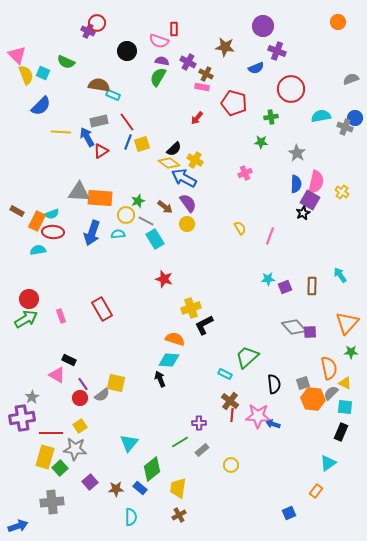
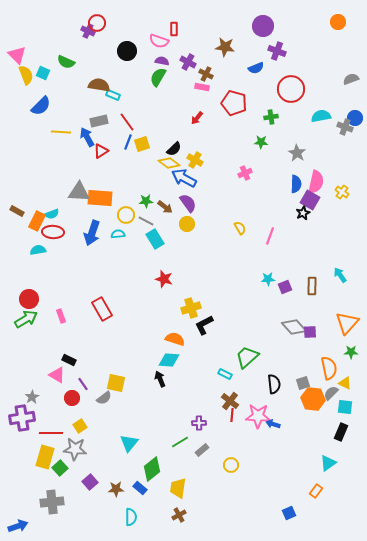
green star at (138, 201): moved 8 px right; rotated 16 degrees clockwise
gray semicircle at (102, 395): moved 2 px right, 3 px down
red circle at (80, 398): moved 8 px left
